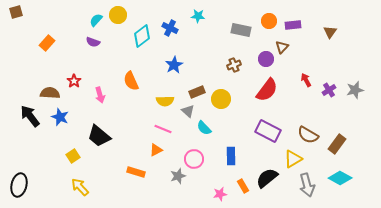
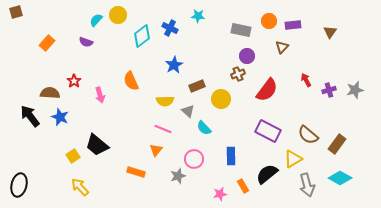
purple semicircle at (93, 42): moved 7 px left
purple circle at (266, 59): moved 19 px left, 3 px up
brown cross at (234, 65): moved 4 px right, 9 px down
purple cross at (329, 90): rotated 16 degrees clockwise
brown rectangle at (197, 92): moved 6 px up
brown semicircle at (308, 135): rotated 10 degrees clockwise
black trapezoid at (99, 136): moved 2 px left, 9 px down
orange triangle at (156, 150): rotated 24 degrees counterclockwise
black semicircle at (267, 178): moved 4 px up
